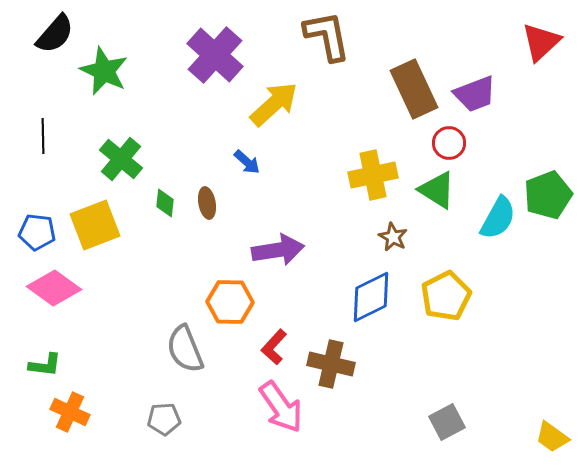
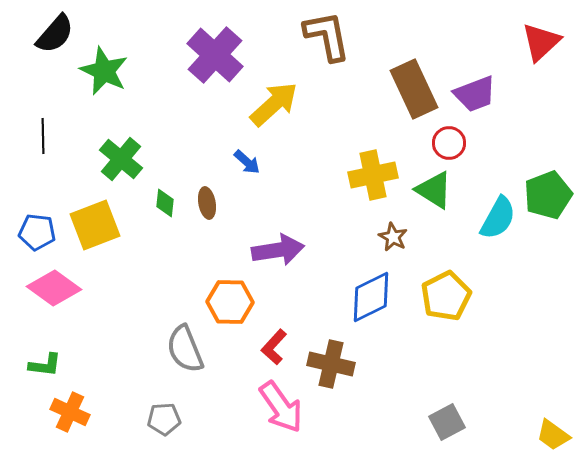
green triangle: moved 3 px left
yellow trapezoid: moved 1 px right, 2 px up
